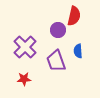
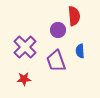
red semicircle: rotated 18 degrees counterclockwise
blue semicircle: moved 2 px right
